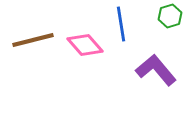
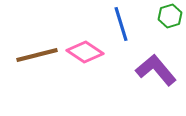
blue line: rotated 8 degrees counterclockwise
brown line: moved 4 px right, 15 px down
pink diamond: moved 7 px down; rotated 15 degrees counterclockwise
